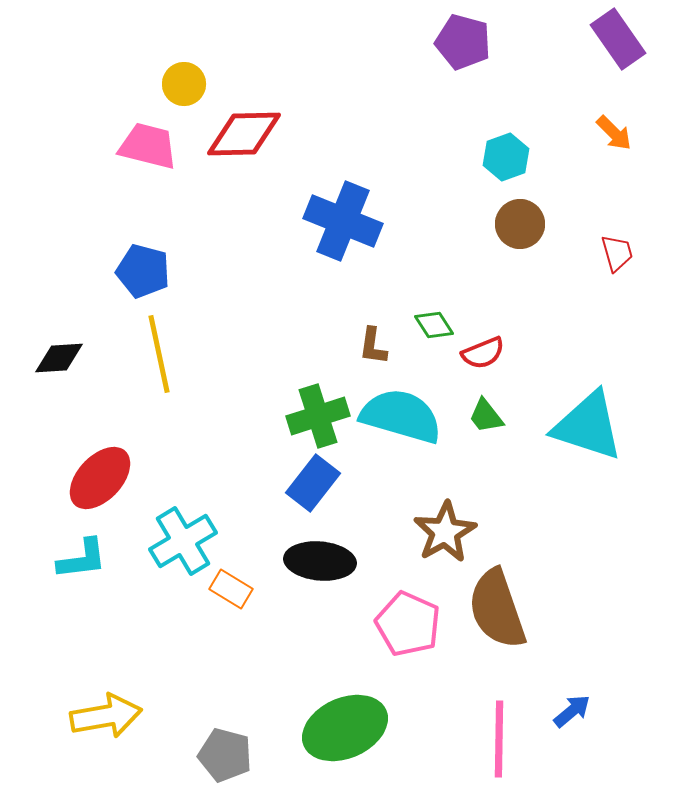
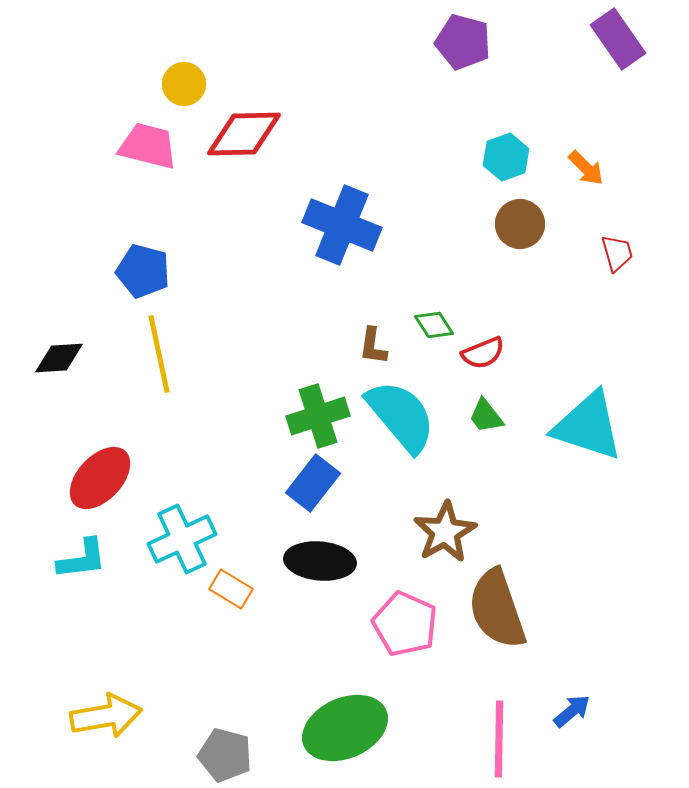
orange arrow: moved 28 px left, 35 px down
blue cross: moved 1 px left, 4 px down
cyan semicircle: rotated 34 degrees clockwise
cyan cross: moved 1 px left, 2 px up; rotated 6 degrees clockwise
pink pentagon: moved 3 px left
